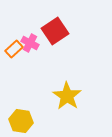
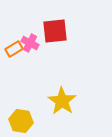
red square: rotated 28 degrees clockwise
orange rectangle: rotated 12 degrees clockwise
yellow star: moved 5 px left, 5 px down
